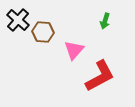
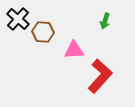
black cross: moved 1 px up
pink triangle: rotated 45 degrees clockwise
red L-shape: rotated 20 degrees counterclockwise
